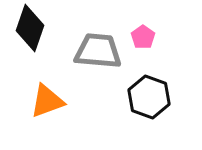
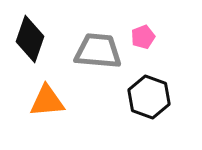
black diamond: moved 11 px down
pink pentagon: rotated 15 degrees clockwise
orange triangle: rotated 15 degrees clockwise
